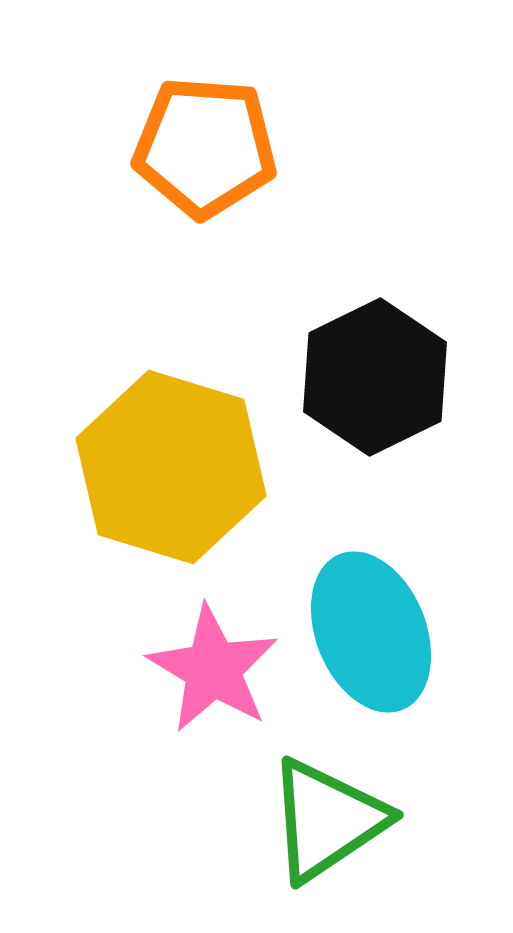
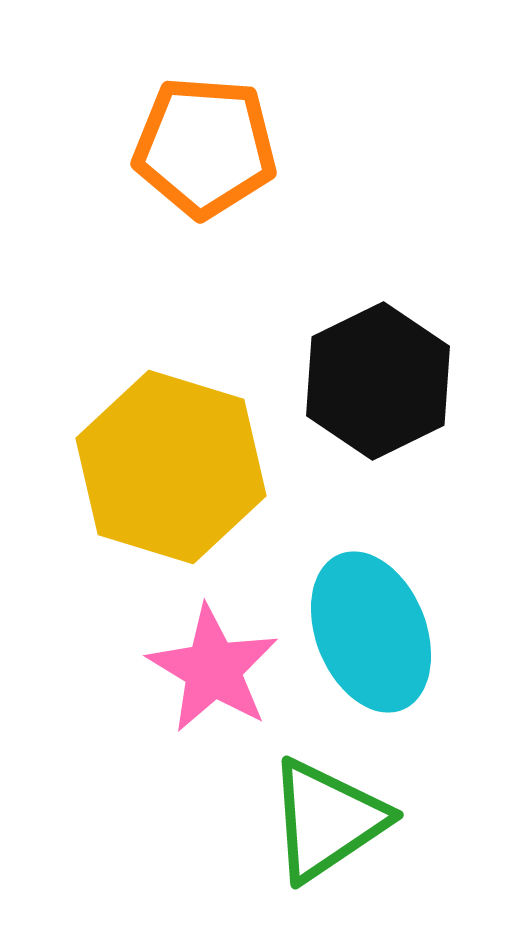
black hexagon: moved 3 px right, 4 px down
